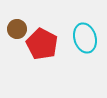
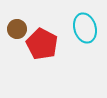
cyan ellipse: moved 10 px up
